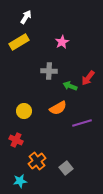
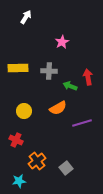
yellow rectangle: moved 1 px left, 26 px down; rotated 30 degrees clockwise
red arrow: moved 1 px up; rotated 133 degrees clockwise
cyan star: moved 1 px left
